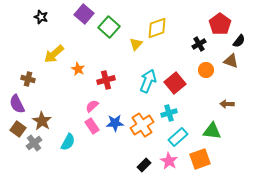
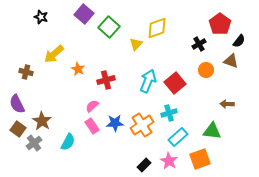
brown cross: moved 2 px left, 7 px up
